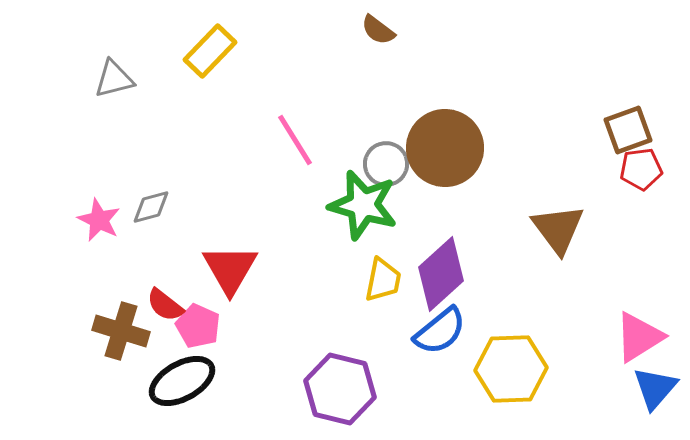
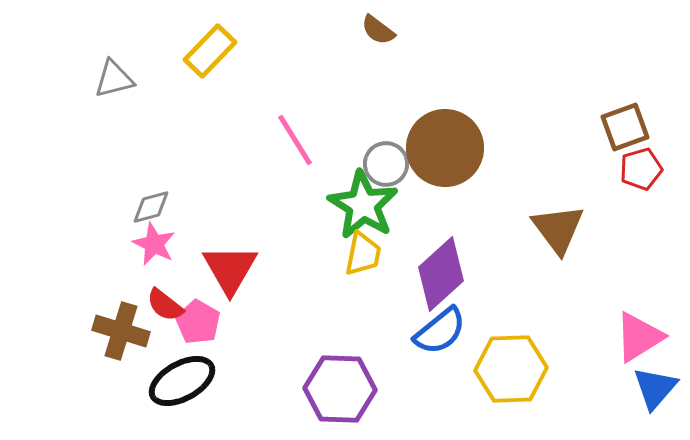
brown square: moved 3 px left, 3 px up
red pentagon: rotated 9 degrees counterclockwise
green star: rotated 16 degrees clockwise
pink star: moved 55 px right, 24 px down
yellow trapezoid: moved 20 px left, 26 px up
pink pentagon: moved 4 px up; rotated 6 degrees clockwise
purple hexagon: rotated 12 degrees counterclockwise
